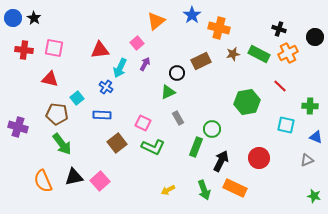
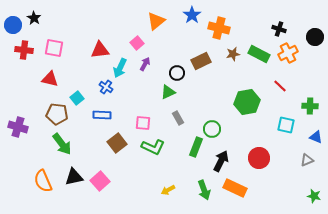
blue circle at (13, 18): moved 7 px down
pink square at (143, 123): rotated 21 degrees counterclockwise
